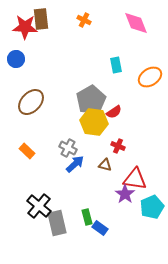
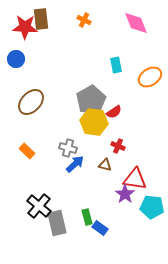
gray cross: rotated 12 degrees counterclockwise
cyan pentagon: rotated 30 degrees clockwise
